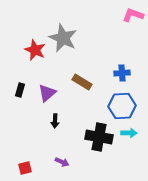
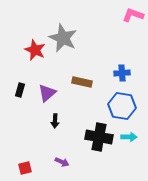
brown rectangle: rotated 18 degrees counterclockwise
blue hexagon: rotated 12 degrees clockwise
cyan arrow: moved 4 px down
